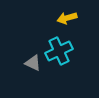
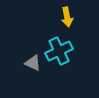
yellow arrow: moved 1 px up; rotated 84 degrees counterclockwise
